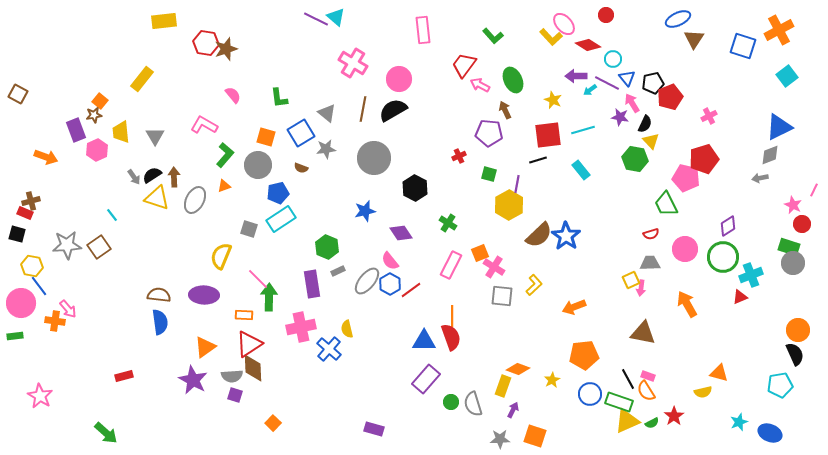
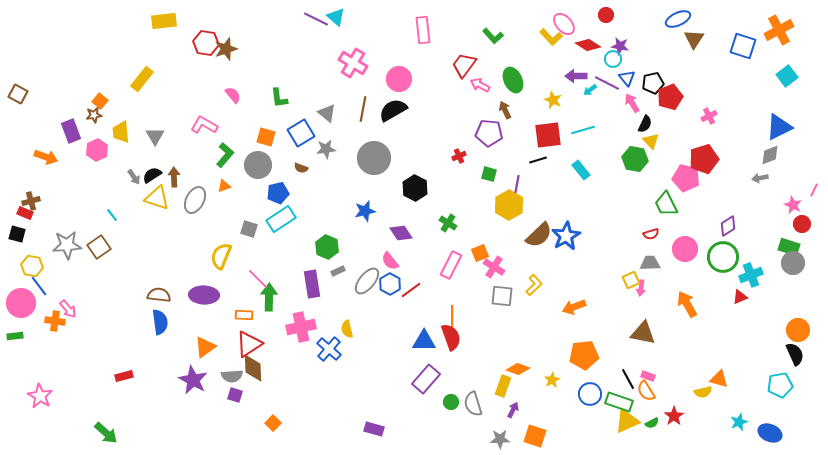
purple star at (620, 117): moved 71 px up
purple rectangle at (76, 130): moved 5 px left, 1 px down
blue star at (566, 236): rotated 8 degrees clockwise
orange triangle at (719, 373): moved 6 px down
